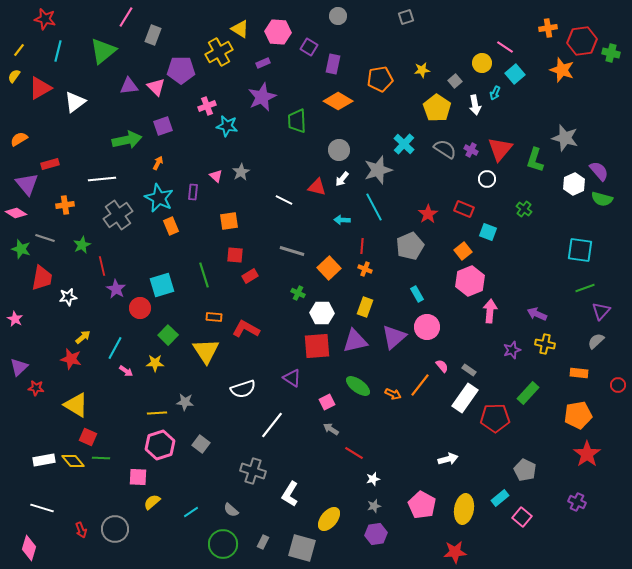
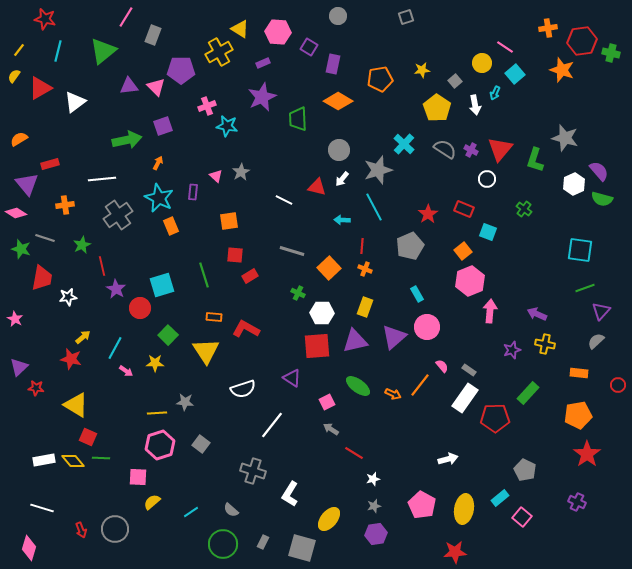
green trapezoid at (297, 121): moved 1 px right, 2 px up
